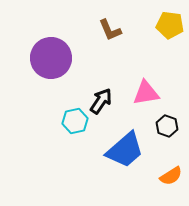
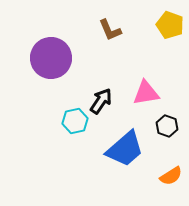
yellow pentagon: rotated 12 degrees clockwise
blue trapezoid: moved 1 px up
